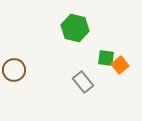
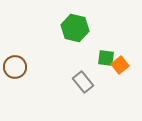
brown circle: moved 1 px right, 3 px up
